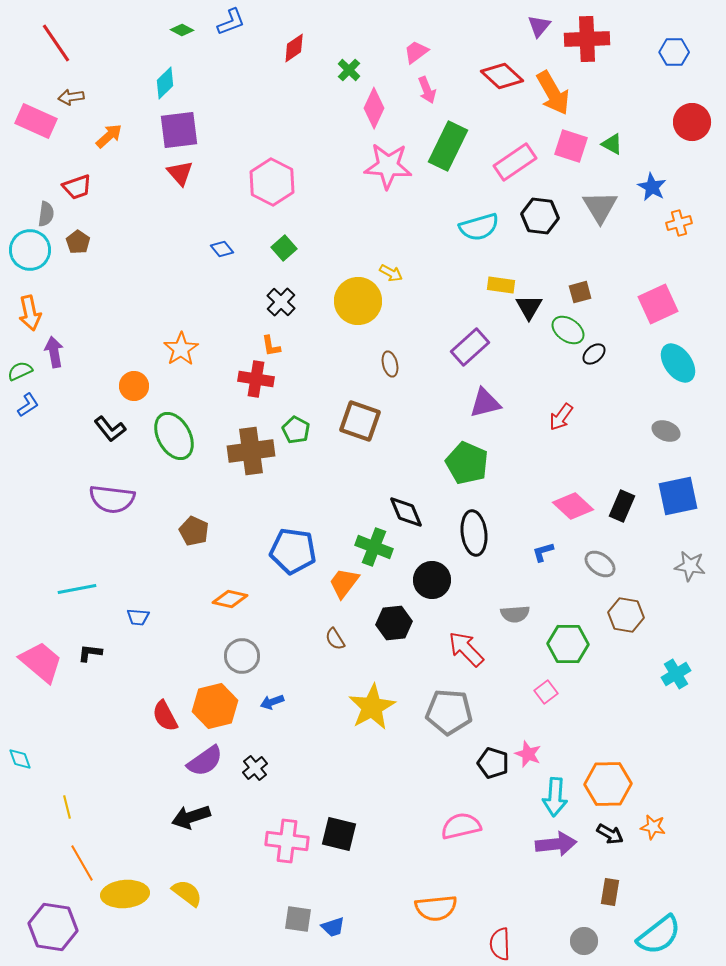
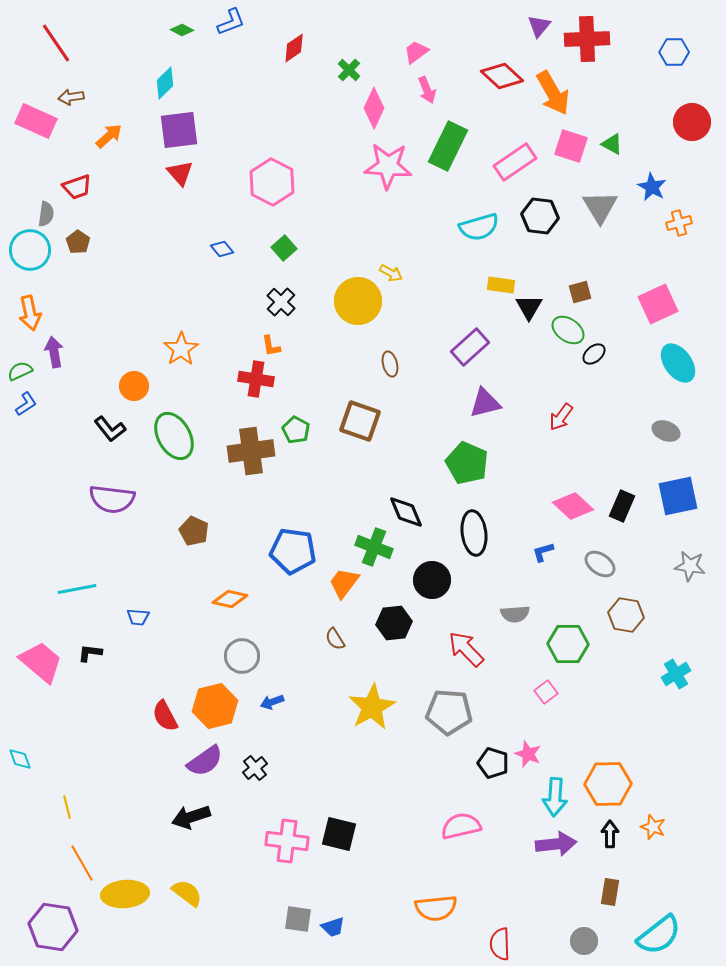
blue L-shape at (28, 405): moved 2 px left, 1 px up
orange star at (653, 827): rotated 10 degrees clockwise
black arrow at (610, 834): rotated 120 degrees counterclockwise
